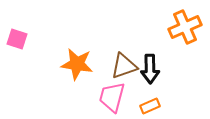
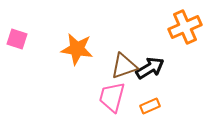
orange star: moved 15 px up
black arrow: moved 1 px up; rotated 120 degrees counterclockwise
